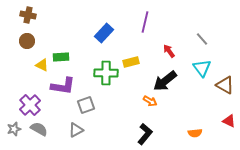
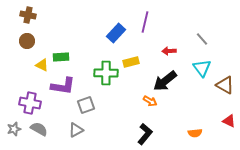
blue rectangle: moved 12 px right
red arrow: rotated 56 degrees counterclockwise
purple cross: moved 2 px up; rotated 35 degrees counterclockwise
